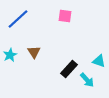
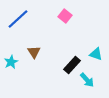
pink square: rotated 32 degrees clockwise
cyan star: moved 1 px right, 7 px down
cyan triangle: moved 3 px left, 7 px up
black rectangle: moved 3 px right, 4 px up
